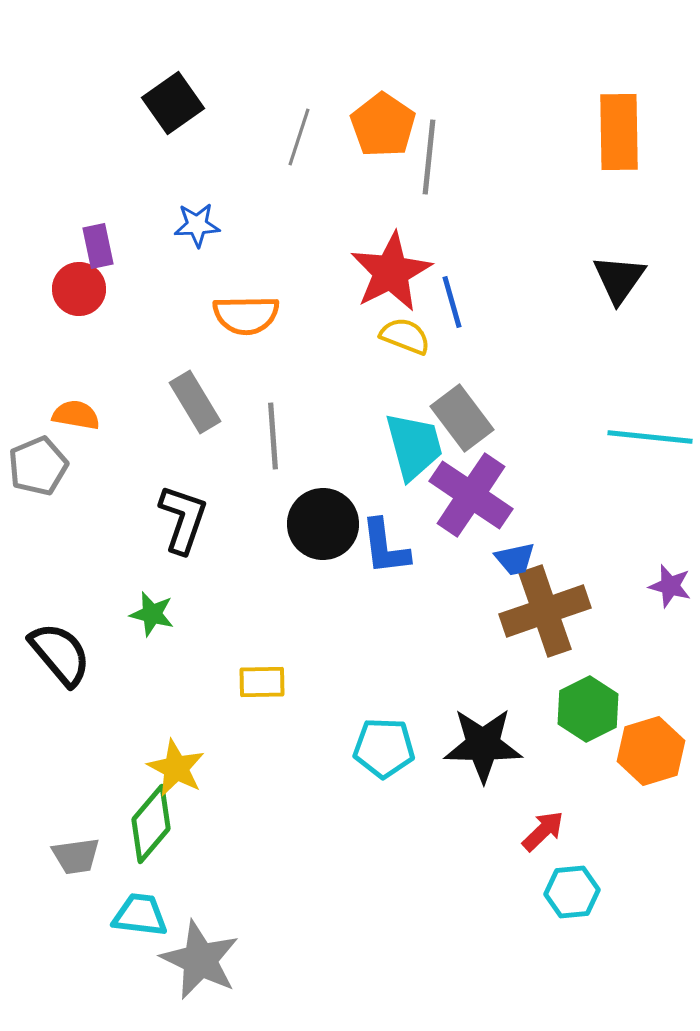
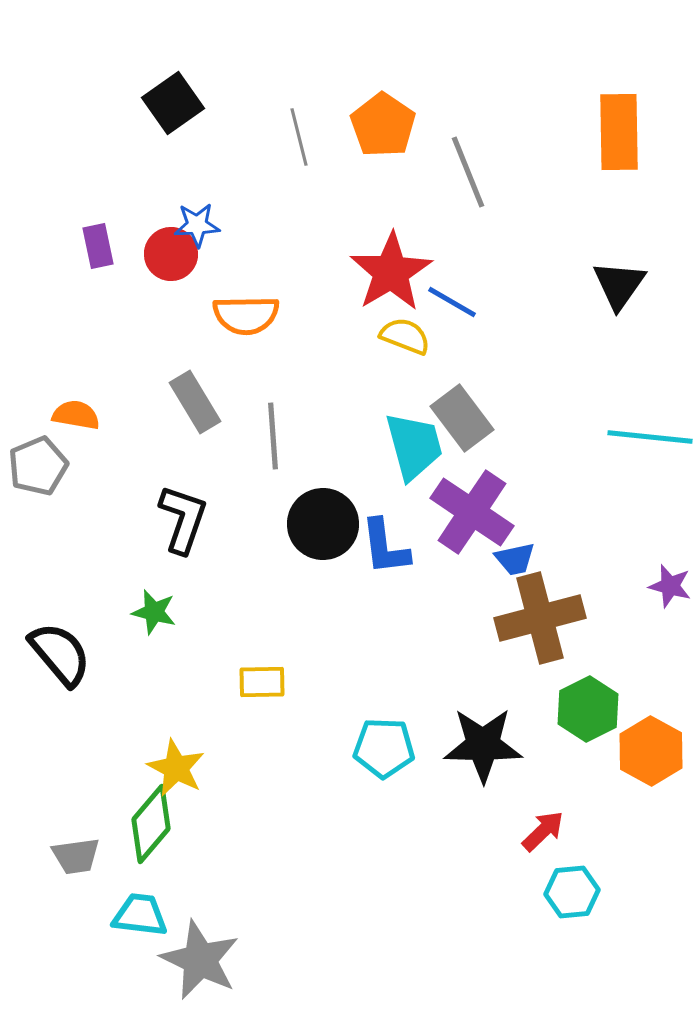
gray line at (299, 137): rotated 32 degrees counterclockwise
gray line at (429, 157): moved 39 px right, 15 px down; rotated 28 degrees counterclockwise
red star at (391, 272): rotated 4 degrees counterclockwise
black triangle at (619, 279): moved 6 px down
red circle at (79, 289): moved 92 px right, 35 px up
blue line at (452, 302): rotated 44 degrees counterclockwise
purple cross at (471, 495): moved 1 px right, 17 px down
brown cross at (545, 611): moved 5 px left, 7 px down; rotated 4 degrees clockwise
green star at (152, 614): moved 2 px right, 2 px up
orange hexagon at (651, 751): rotated 14 degrees counterclockwise
